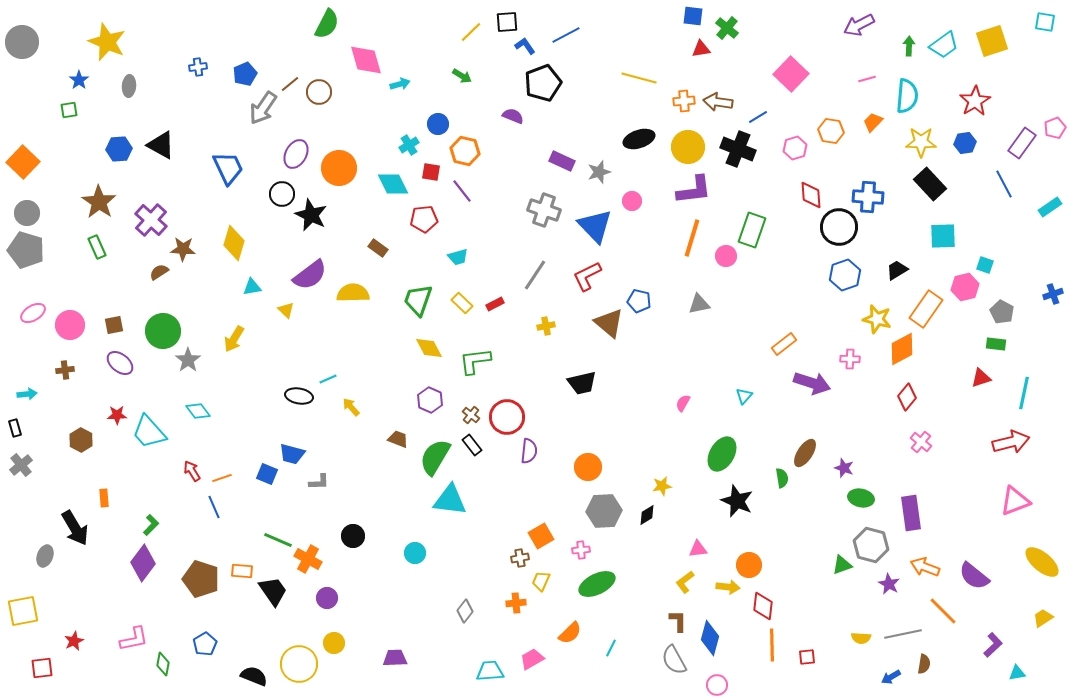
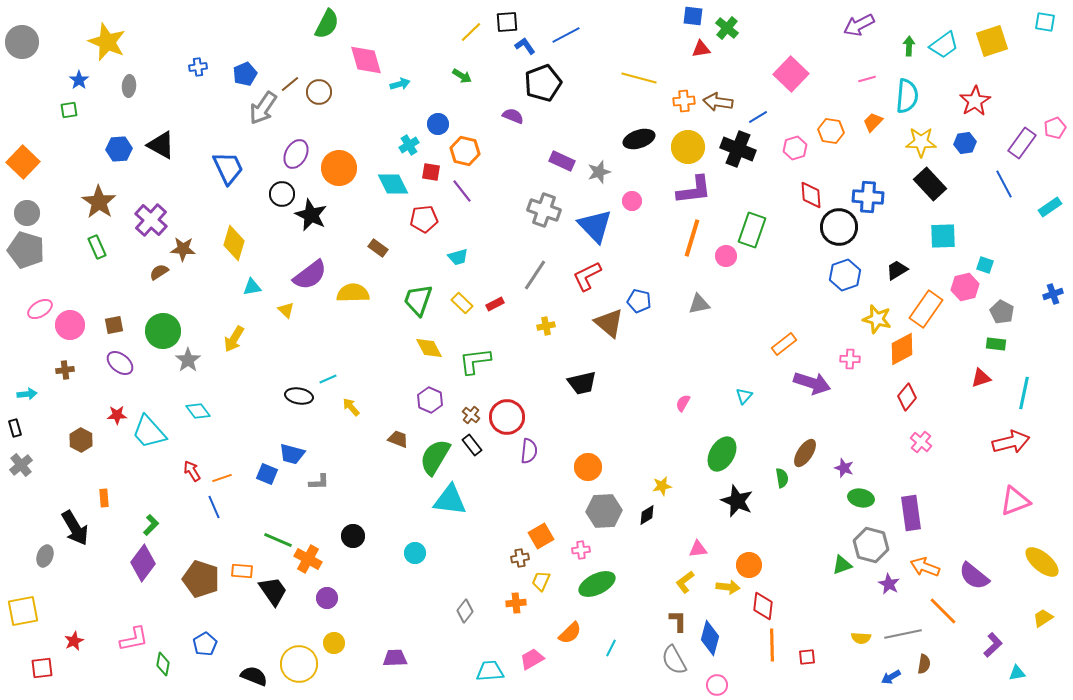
pink ellipse at (33, 313): moved 7 px right, 4 px up
